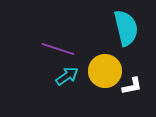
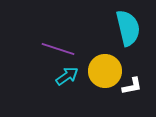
cyan semicircle: moved 2 px right
